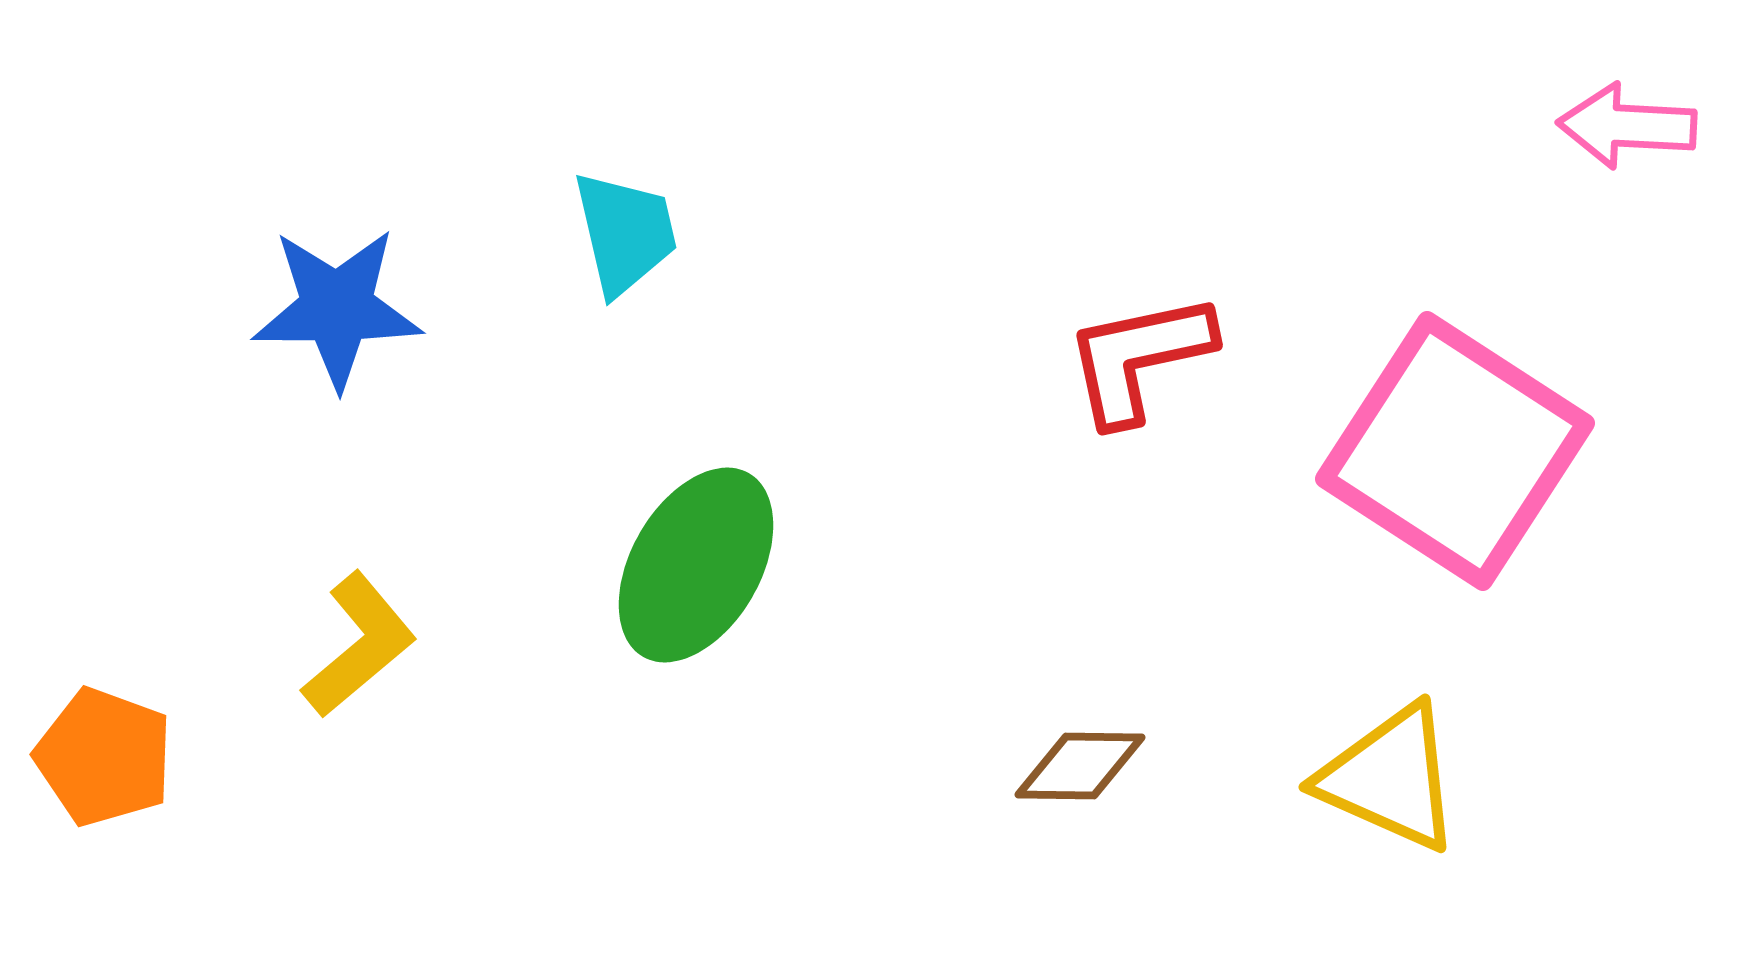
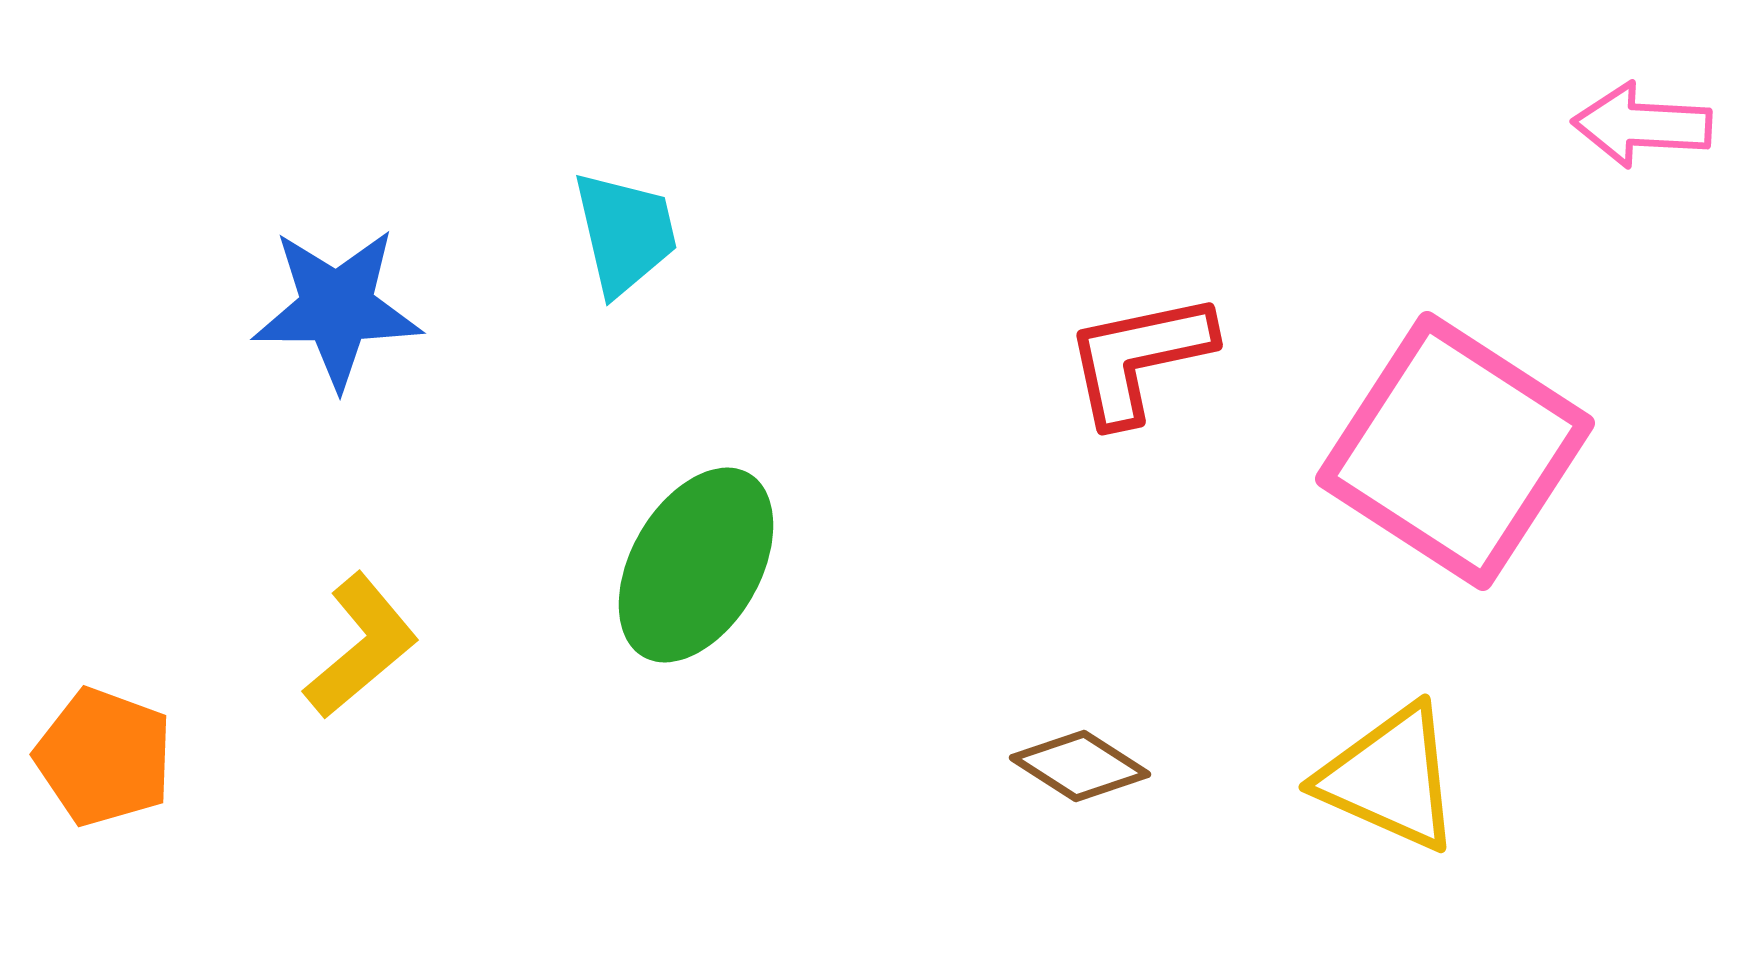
pink arrow: moved 15 px right, 1 px up
yellow L-shape: moved 2 px right, 1 px down
brown diamond: rotated 32 degrees clockwise
